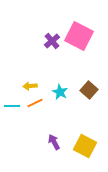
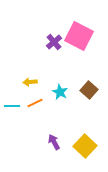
purple cross: moved 2 px right, 1 px down
yellow arrow: moved 4 px up
yellow square: rotated 15 degrees clockwise
